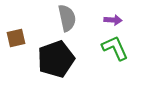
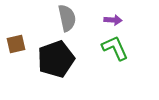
brown square: moved 6 px down
